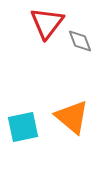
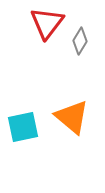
gray diamond: rotated 52 degrees clockwise
